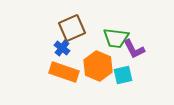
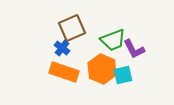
green trapezoid: moved 3 px left, 2 px down; rotated 28 degrees counterclockwise
orange hexagon: moved 4 px right, 3 px down
